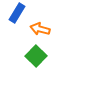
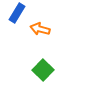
green square: moved 7 px right, 14 px down
